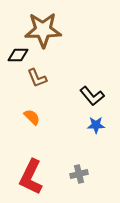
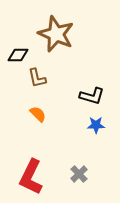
brown star: moved 13 px right, 4 px down; rotated 24 degrees clockwise
brown L-shape: rotated 10 degrees clockwise
black L-shape: rotated 35 degrees counterclockwise
orange semicircle: moved 6 px right, 3 px up
gray cross: rotated 30 degrees counterclockwise
